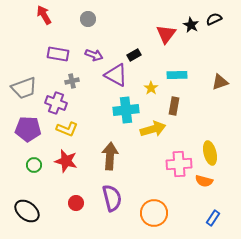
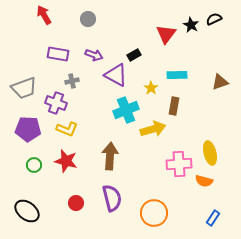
cyan cross: rotated 15 degrees counterclockwise
